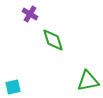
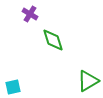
green triangle: rotated 20 degrees counterclockwise
